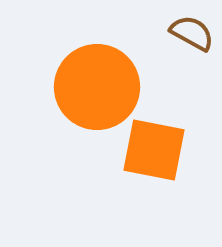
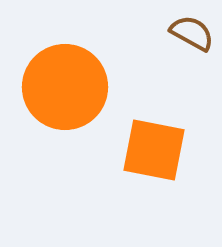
orange circle: moved 32 px left
